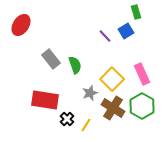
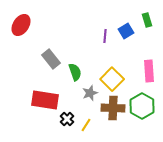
green rectangle: moved 11 px right, 8 px down
purple line: rotated 48 degrees clockwise
green semicircle: moved 7 px down
pink rectangle: moved 7 px right, 3 px up; rotated 20 degrees clockwise
brown cross: rotated 30 degrees counterclockwise
